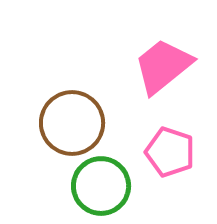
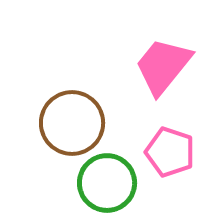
pink trapezoid: rotated 12 degrees counterclockwise
green circle: moved 6 px right, 3 px up
